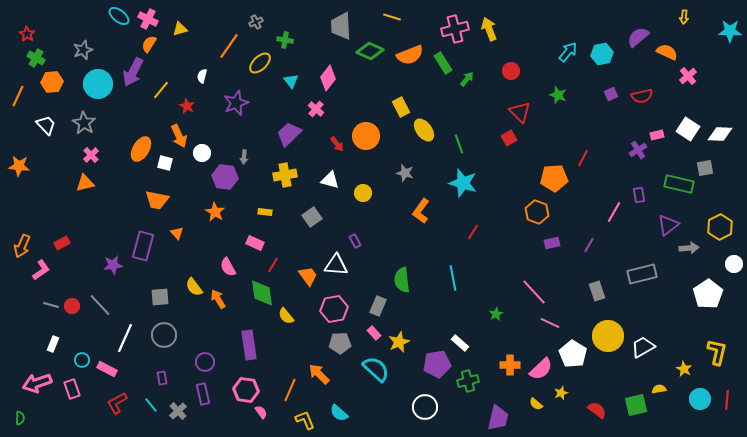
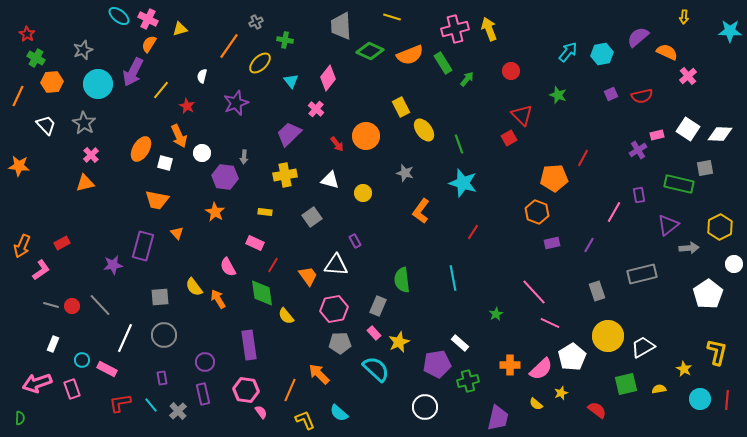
red triangle at (520, 112): moved 2 px right, 3 px down
white pentagon at (573, 354): moved 1 px left, 3 px down; rotated 8 degrees clockwise
red L-shape at (117, 403): moved 3 px right; rotated 20 degrees clockwise
green square at (636, 405): moved 10 px left, 21 px up
